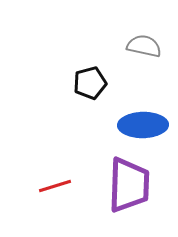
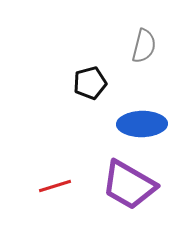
gray semicircle: rotated 92 degrees clockwise
blue ellipse: moved 1 px left, 1 px up
purple trapezoid: rotated 118 degrees clockwise
